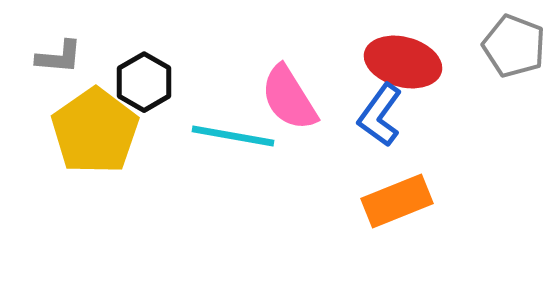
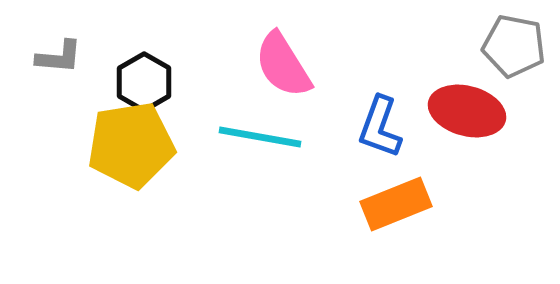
gray pentagon: rotated 10 degrees counterclockwise
red ellipse: moved 64 px right, 49 px down
pink semicircle: moved 6 px left, 33 px up
blue L-shape: moved 12 px down; rotated 16 degrees counterclockwise
yellow pentagon: moved 36 px right, 14 px down; rotated 26 degrees clockwise
cyan line: moved 27 px right, 1 px down
orange rectangle: moved 1 px left, 3 px down
